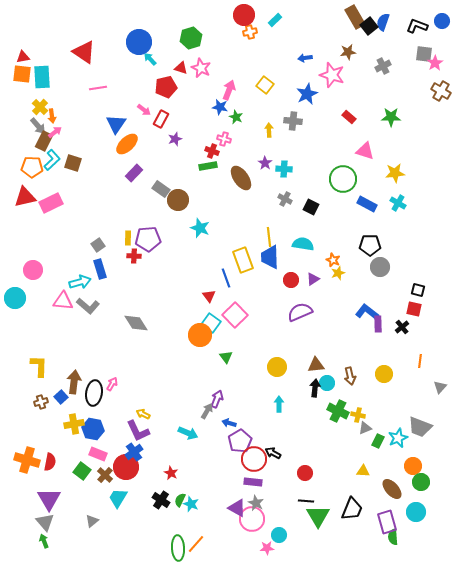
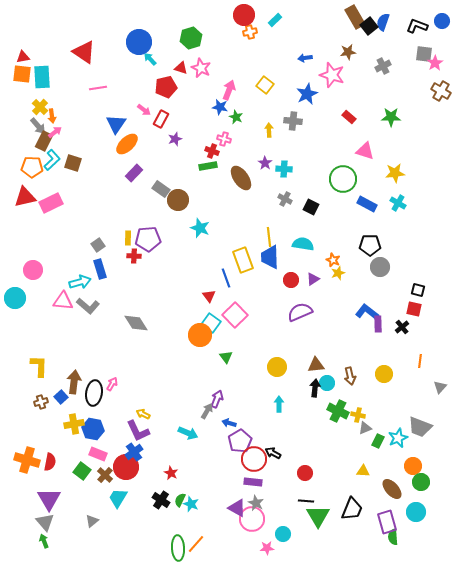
cyan circle at (279, 535): moved 4 px right, 1 px up
